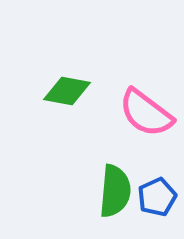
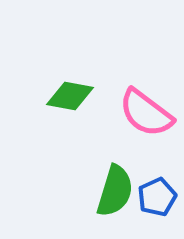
green diamond: moved 3 px right, 5 px down
green semicircle: rotated 12 degrees clockwise
